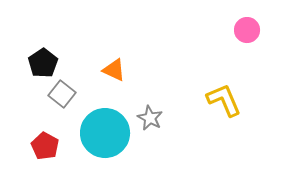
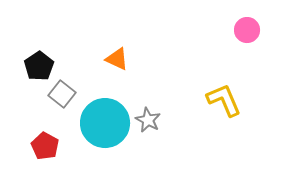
black pentagon: moved 4 px left, 3 px down
orange triangle: moved 3 px right, 11 px up
gray star: moved 2 px left, 2 px down
cyan circle: moved 10 px up
